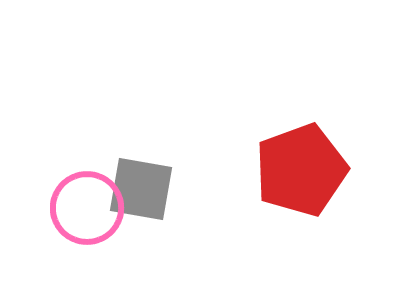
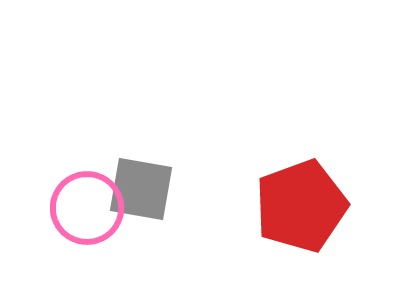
red pentagon: moved 36 px down
